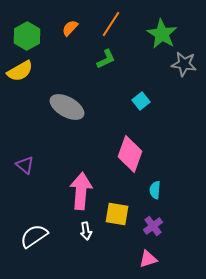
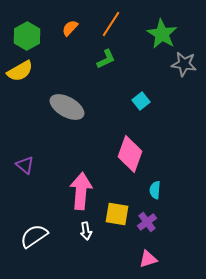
purple cross: moved 6 px left, 4 px up
